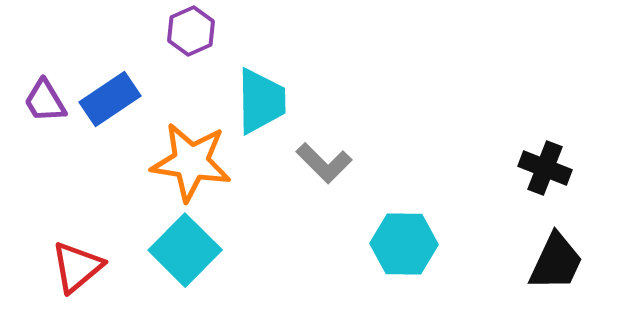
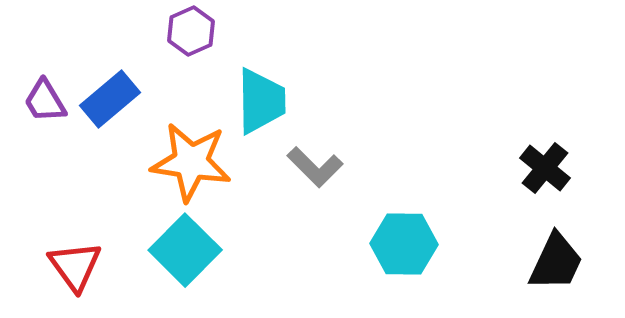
blue rectangle: rotated 6 degrees counterclockwise
gray L-shape: moved 9 px left, 4 px down
black cross: rotated 18 degrees clockwise
red triangle: moved 2 px left, 1 px up; rotated 26 degrees counterclockwise
